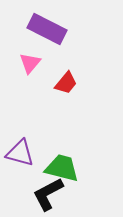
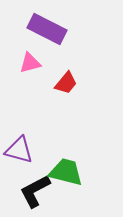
pink triangle: rotated 35 degrees clockwise
purple triangle: moved 1 px left, 3 px up
green trapezoid: moved 4 px right, 4 px down
black L-shape: moved 13 px left, 3 px up
